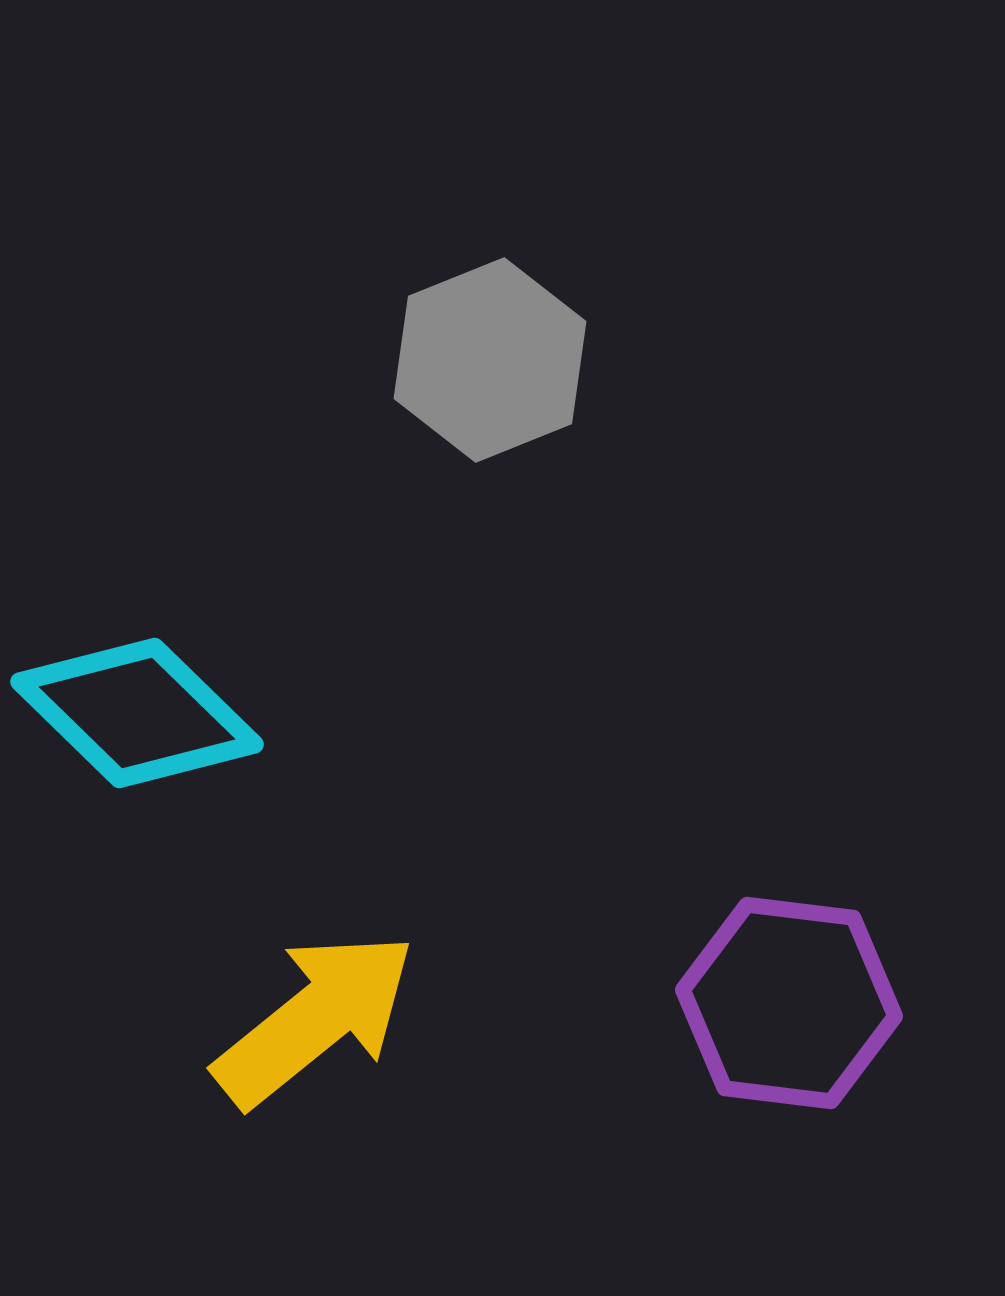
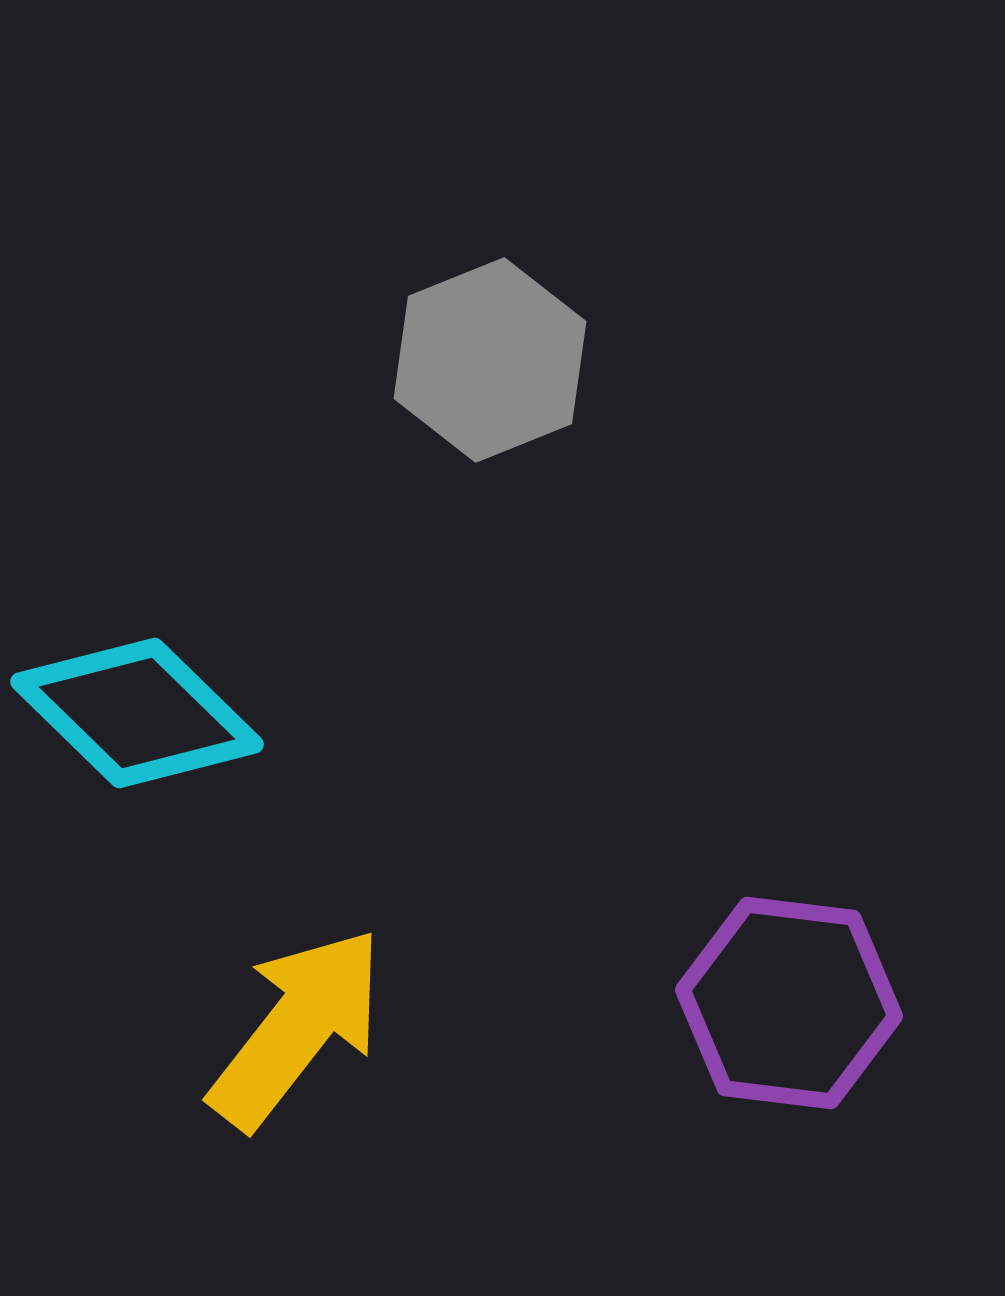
yellow arrow: moved 18 px left, 9 px down; rotated 13 degrees counterclockwise
